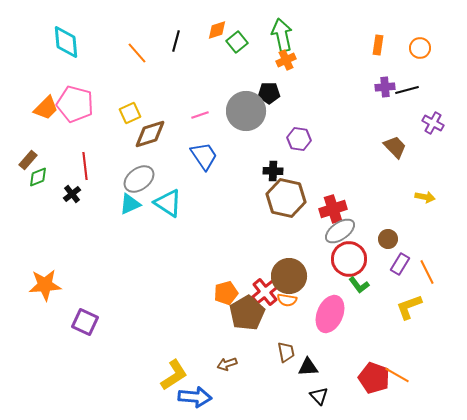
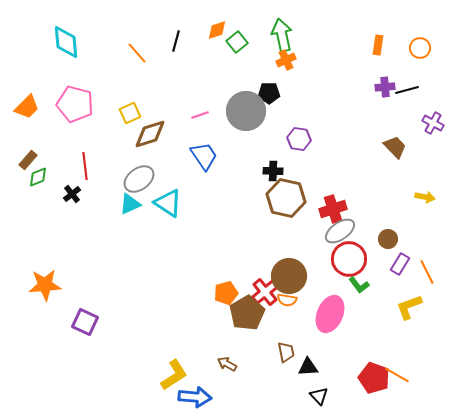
orange trapezoid at (46, 108): moved 19 px left, 1 px up
brown arrow at (227, 364): rotated 48 degrees clockwise
